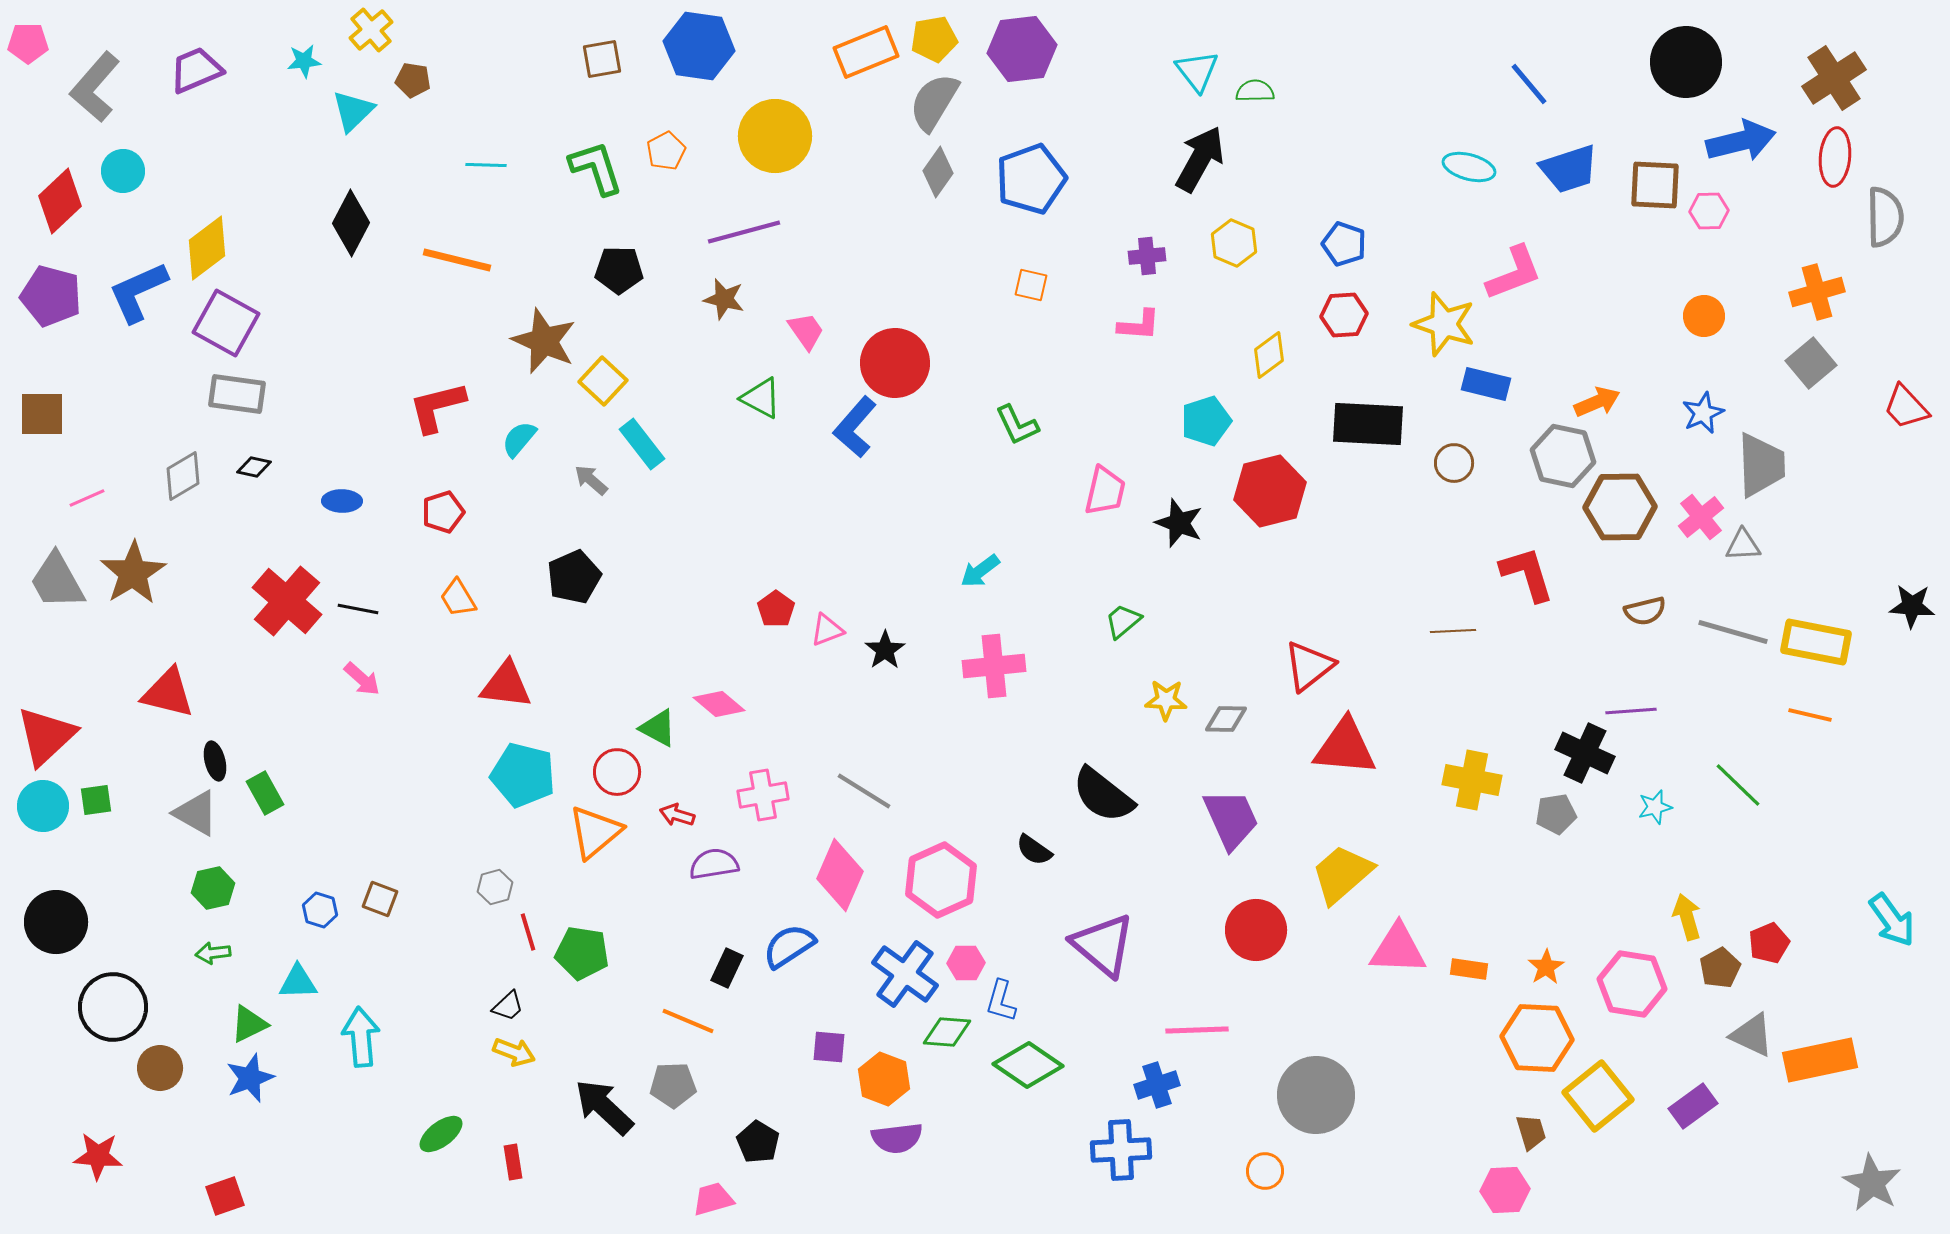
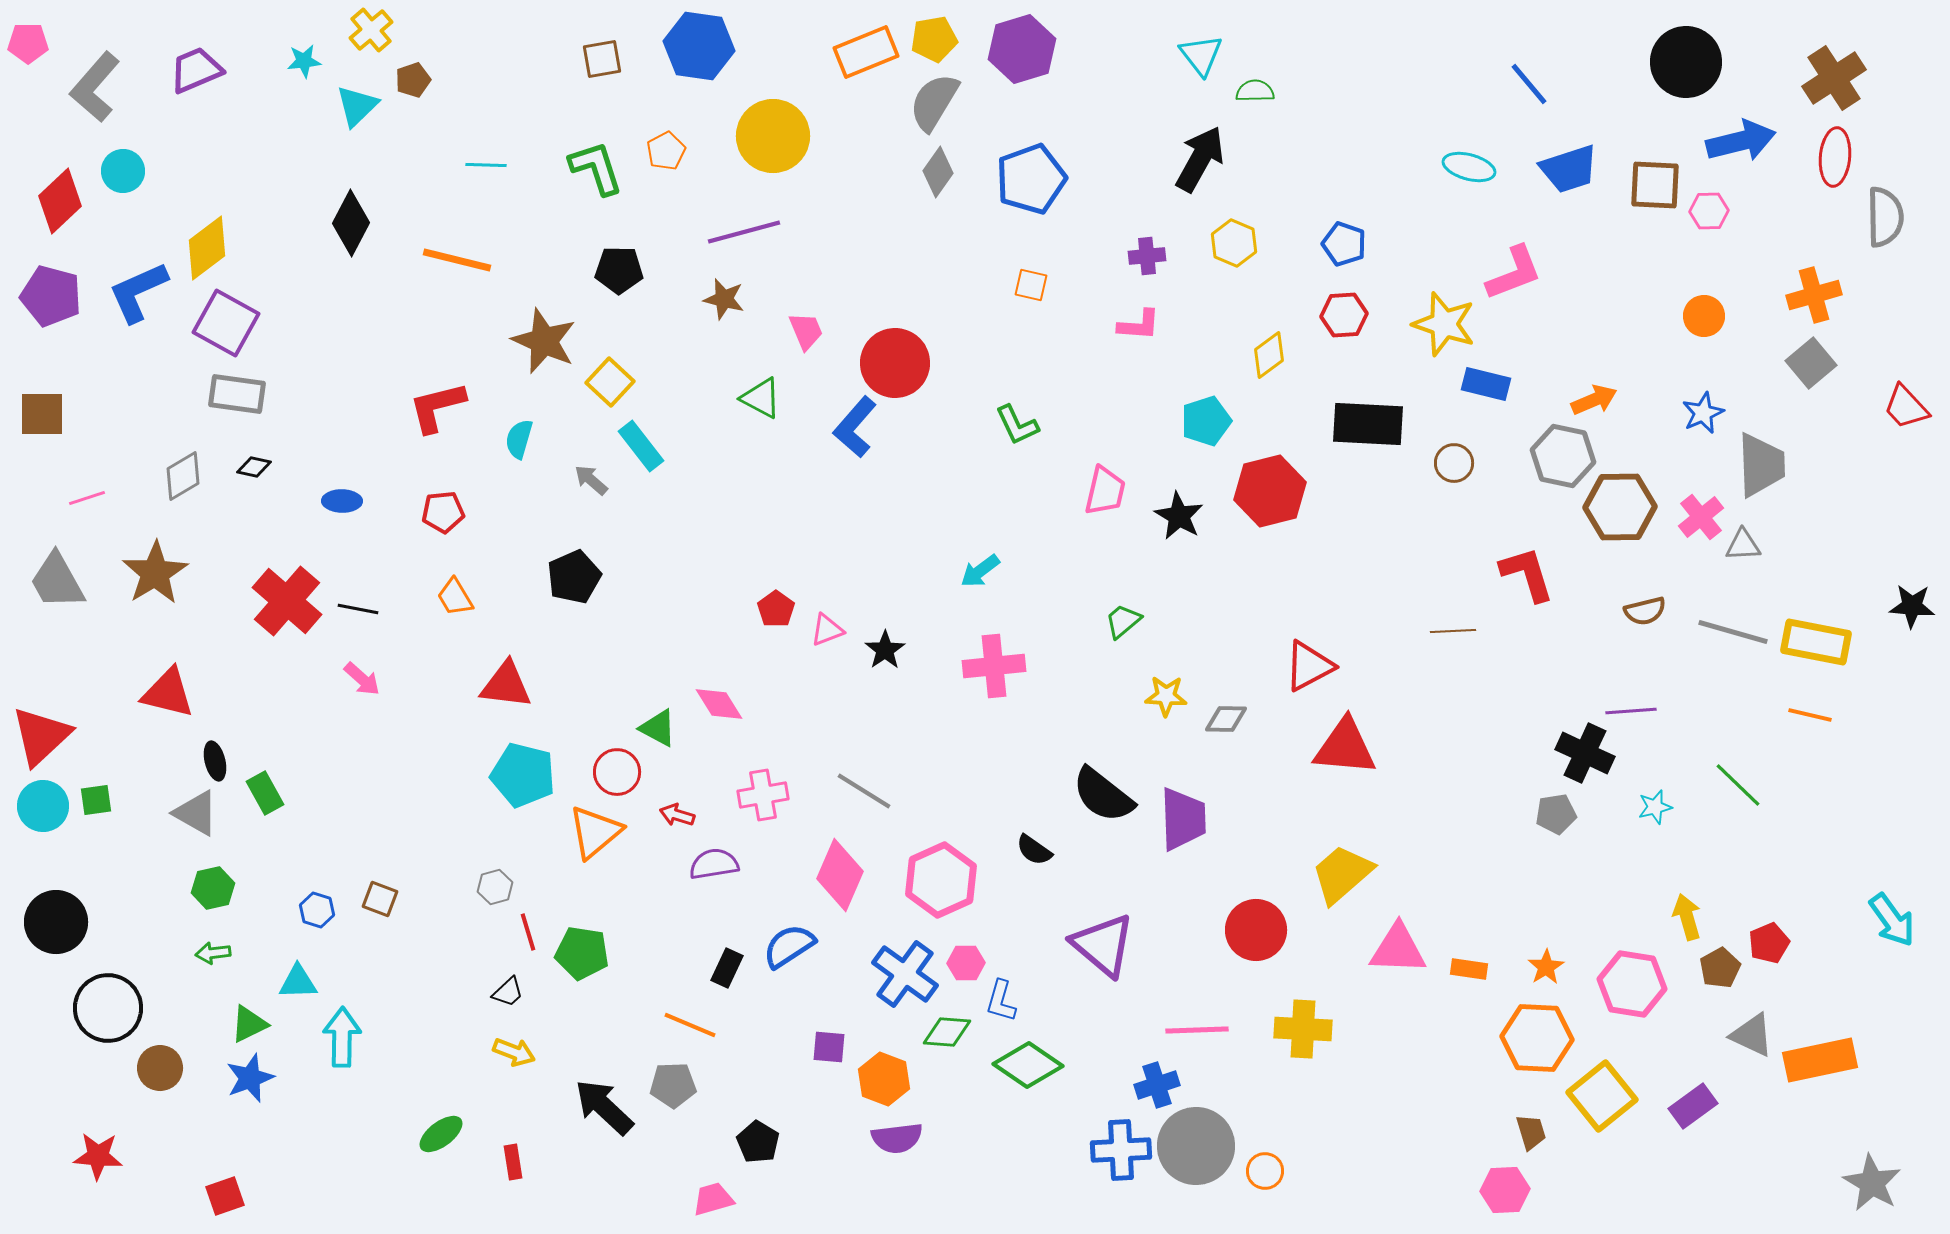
purple hexagon at (1022, 49): rotated 10 degrees counterclockwise
cyan triangle at (1197, 71): moved 4 px right, 16 px up
brown pentagon at (413, 80): rotated 28 degrees counterclockwise
cyan triangle at (353, 111): moved 4 px right, 5 px up
yellow circle at (775, 136): moved 2 px left
orange cross at (1817, 292): moved 3 px left, 3 px down
pink trapezoid at (806, 331): rotated 12 degrees clockwise
yellow square at (603, 381): moved 7 px right, 1 px down
orange arrow at (1597, 402): moved 3 px left, 2 px up
cyan semicircle at (519, 439): rotated 24 degrees counterclockwise
cyan rectangle at (642, 444): moved 1 px left, 2 px down
pink line at (87, 498): rotated 6 degrees clockwise
red pentagon at (443, 512): rotated 12 degrees clockwise
black star at (1179, 523): moved 7 px up; rotated 9 degrees clockwise
brown star at (133, 573): moved 22 px right
orange trapezoid at (458, 598): moved 3 px left, 1 px up
red triangle at (1309, 666): rotated 10 degrees clockwise
yellow star at (1166, 700): moved 4 px up
pink diamond at (719, 704): rotated 18 degrees clockwise
red triangle at (46, 736): moved 5 px left
yellow cross at (1472, 780): moved 169 px left, 249 px down; rotated 8 degrees counterclockwise
purple trapezoid at (1231, 819): moved 48 px left; rotated 22 degrees clockwise
blue hexagon at (320, 910): moved 3 px left
black trapezoid at (508, 1006): moved 14 px up
black circle at (113, 1007): moved 5 px left, 1 px down
orange line at (688, 1021): moved 2 px right, 4 px down
cyan arrow at (361, 1037): moved 19 px left; rotated 6 degrees clockwise
gray circle at (1316, 1095): moved 120 px left, 51 px down
yellow square at (1598, 1096): moved 4 px right
